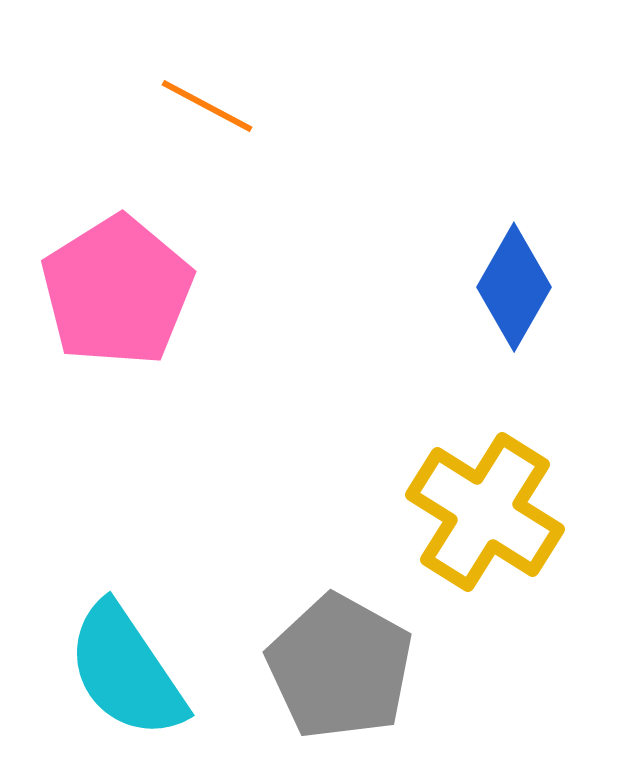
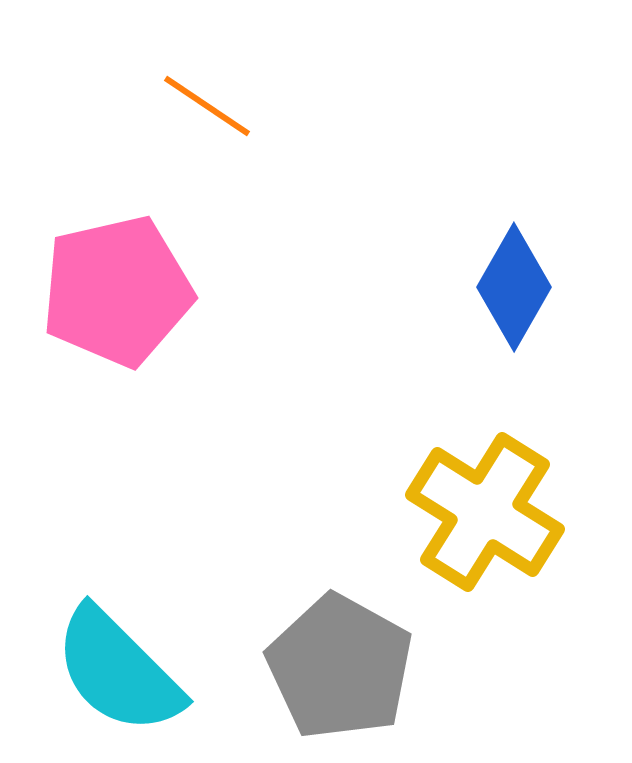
orange line: rotated 6 degrees clockwise
pink pentagon: rotated 19 degrees clockwise
cyan semicircle: moved 8 px left; rotated 11 degrees counterclockwise
